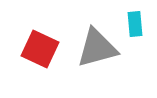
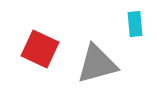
gray triangle: moved 16 px down
